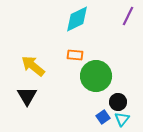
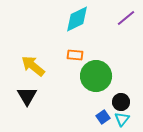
purple line: moved 2 px left, 2 px down; rotated 24 degrees clockwise
black circle: moved 3 px right
